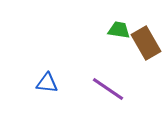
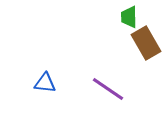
green trapezoid: moved 10 px right, 13 px up; rotated 100 degrees counterclockwise
blue triangle: moved 2 px left
